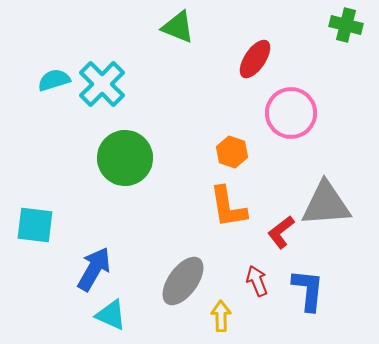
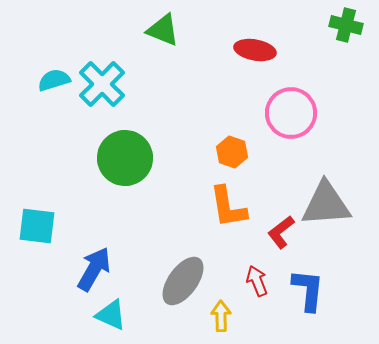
green triangle: moved 15 px left, 3 px down
red ellipse: moved 9 px up; rotated 66 degrees clockwise
cyan square: moved 2 px right, 1 px down
